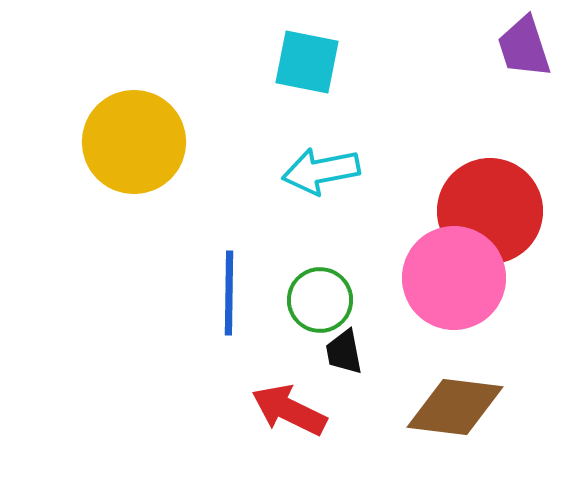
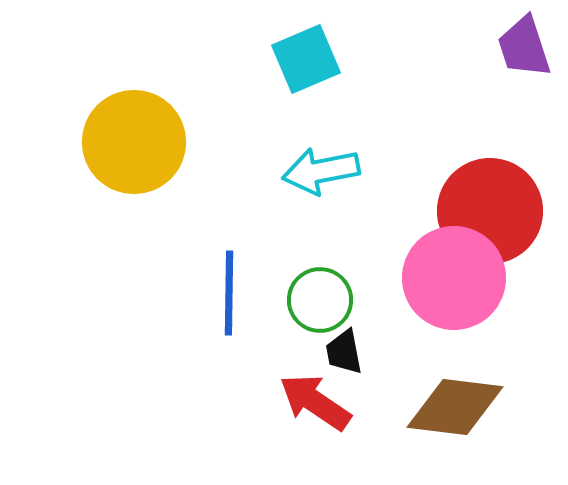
cyan square: moved 1 px left, 3 px up; rotated 34 degrees counterclockwise
red arrow: moved 26 px right, 8 px up; rotated 8 degrees clockwise
